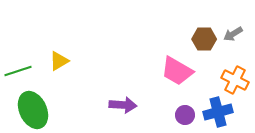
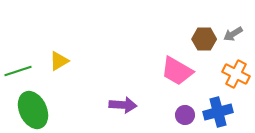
orange cross: moved 1 px right, 6 px up
